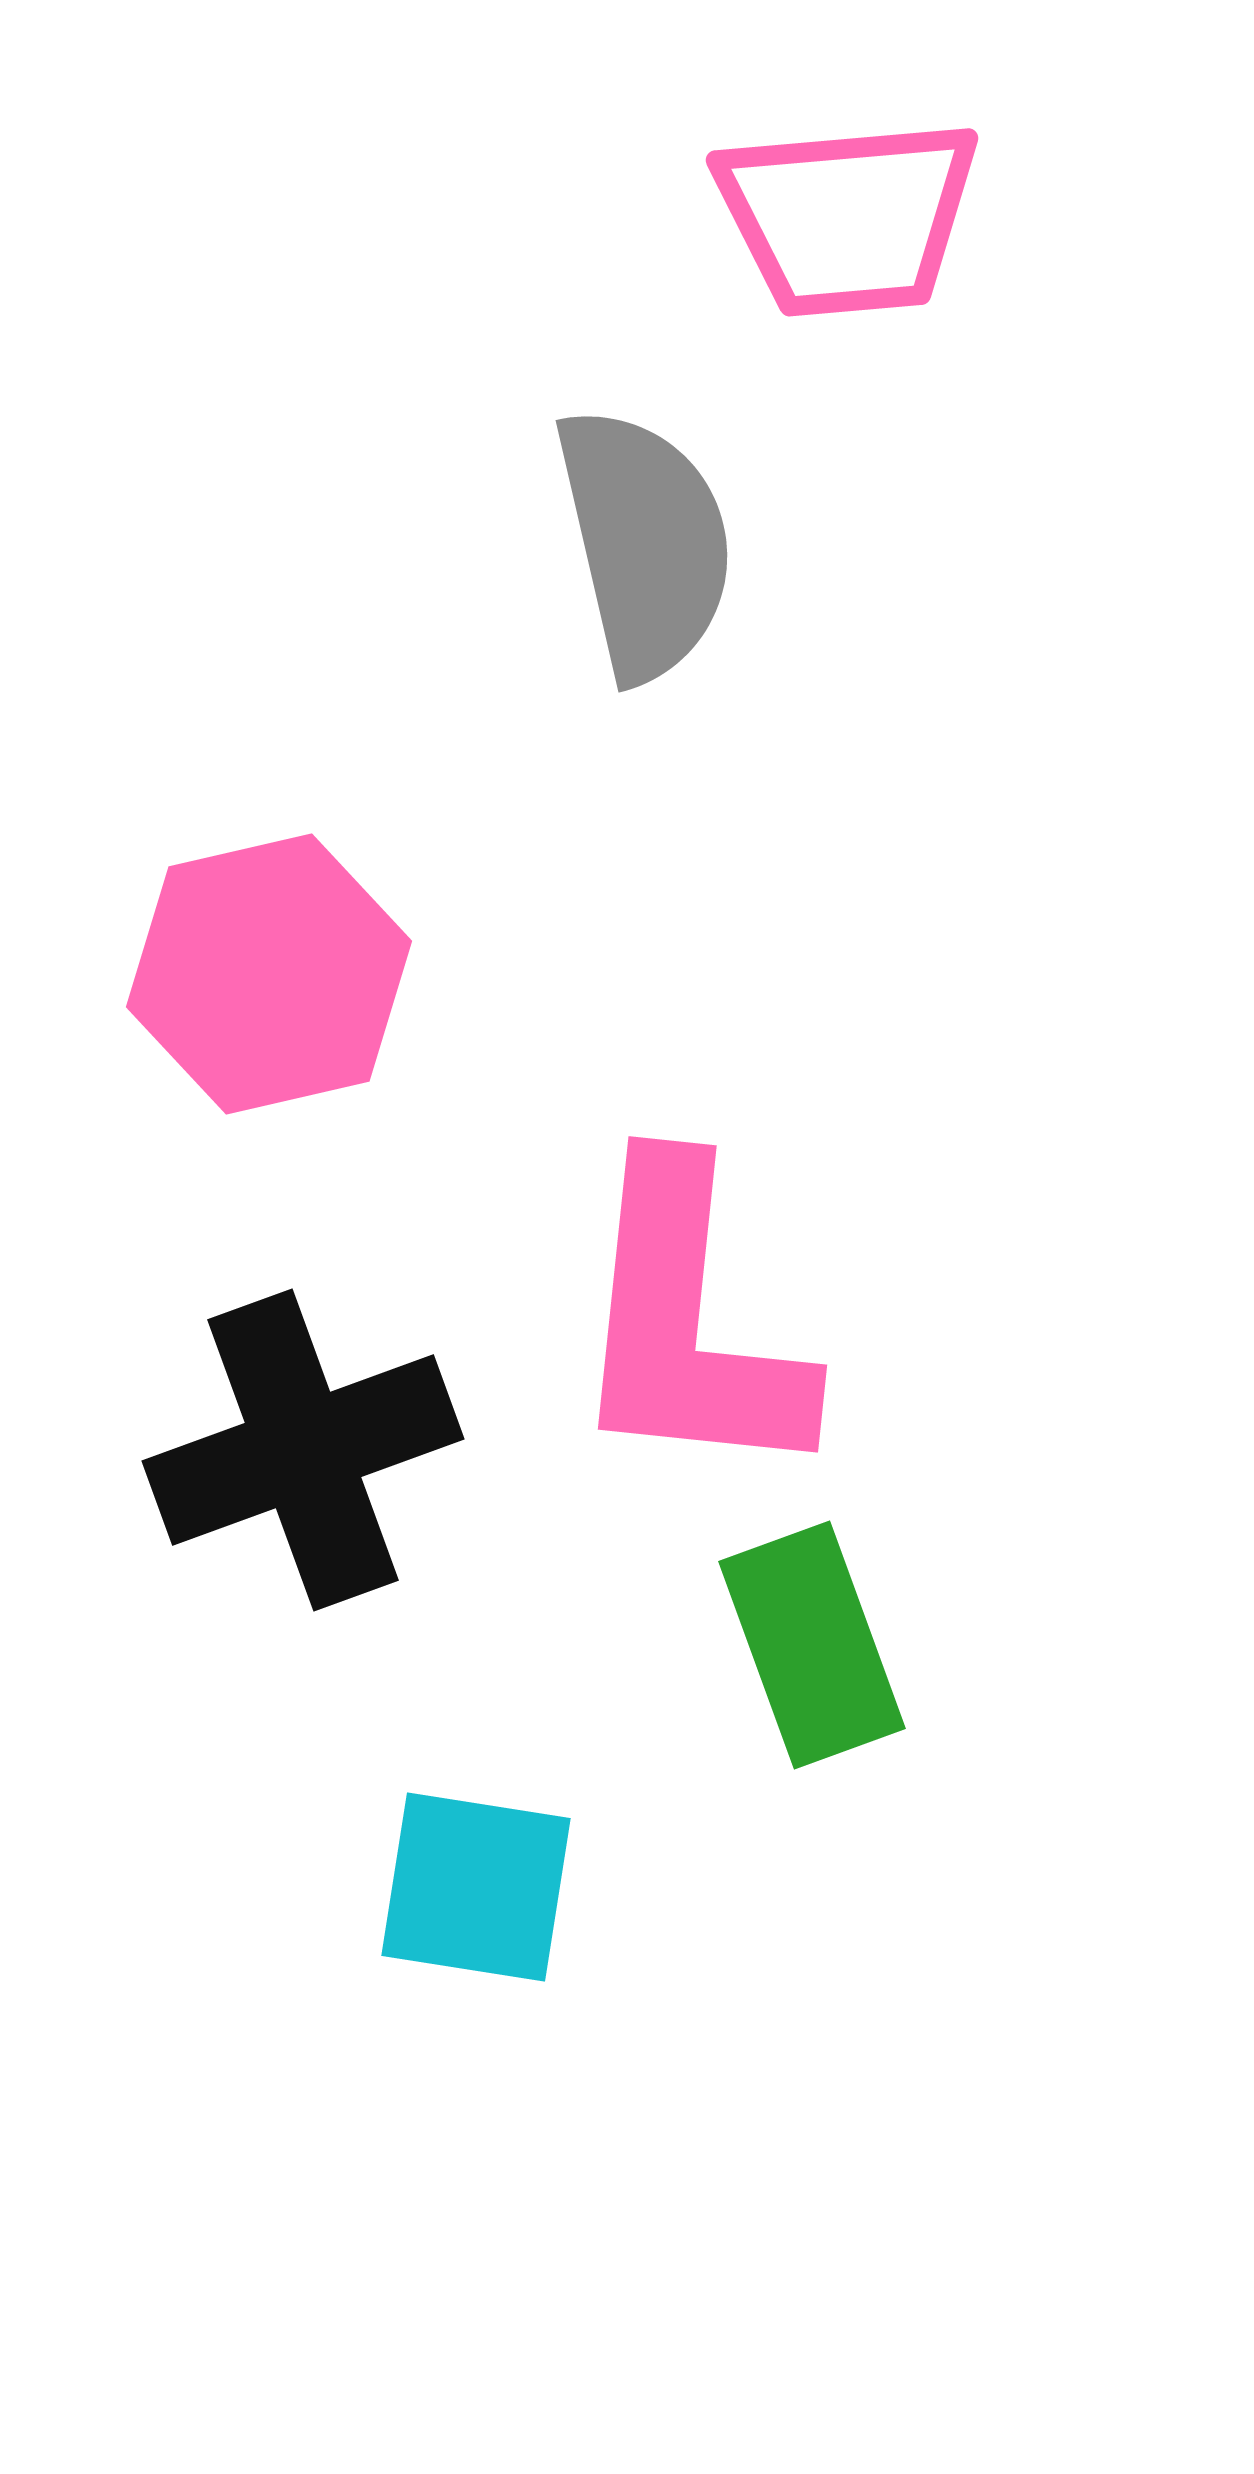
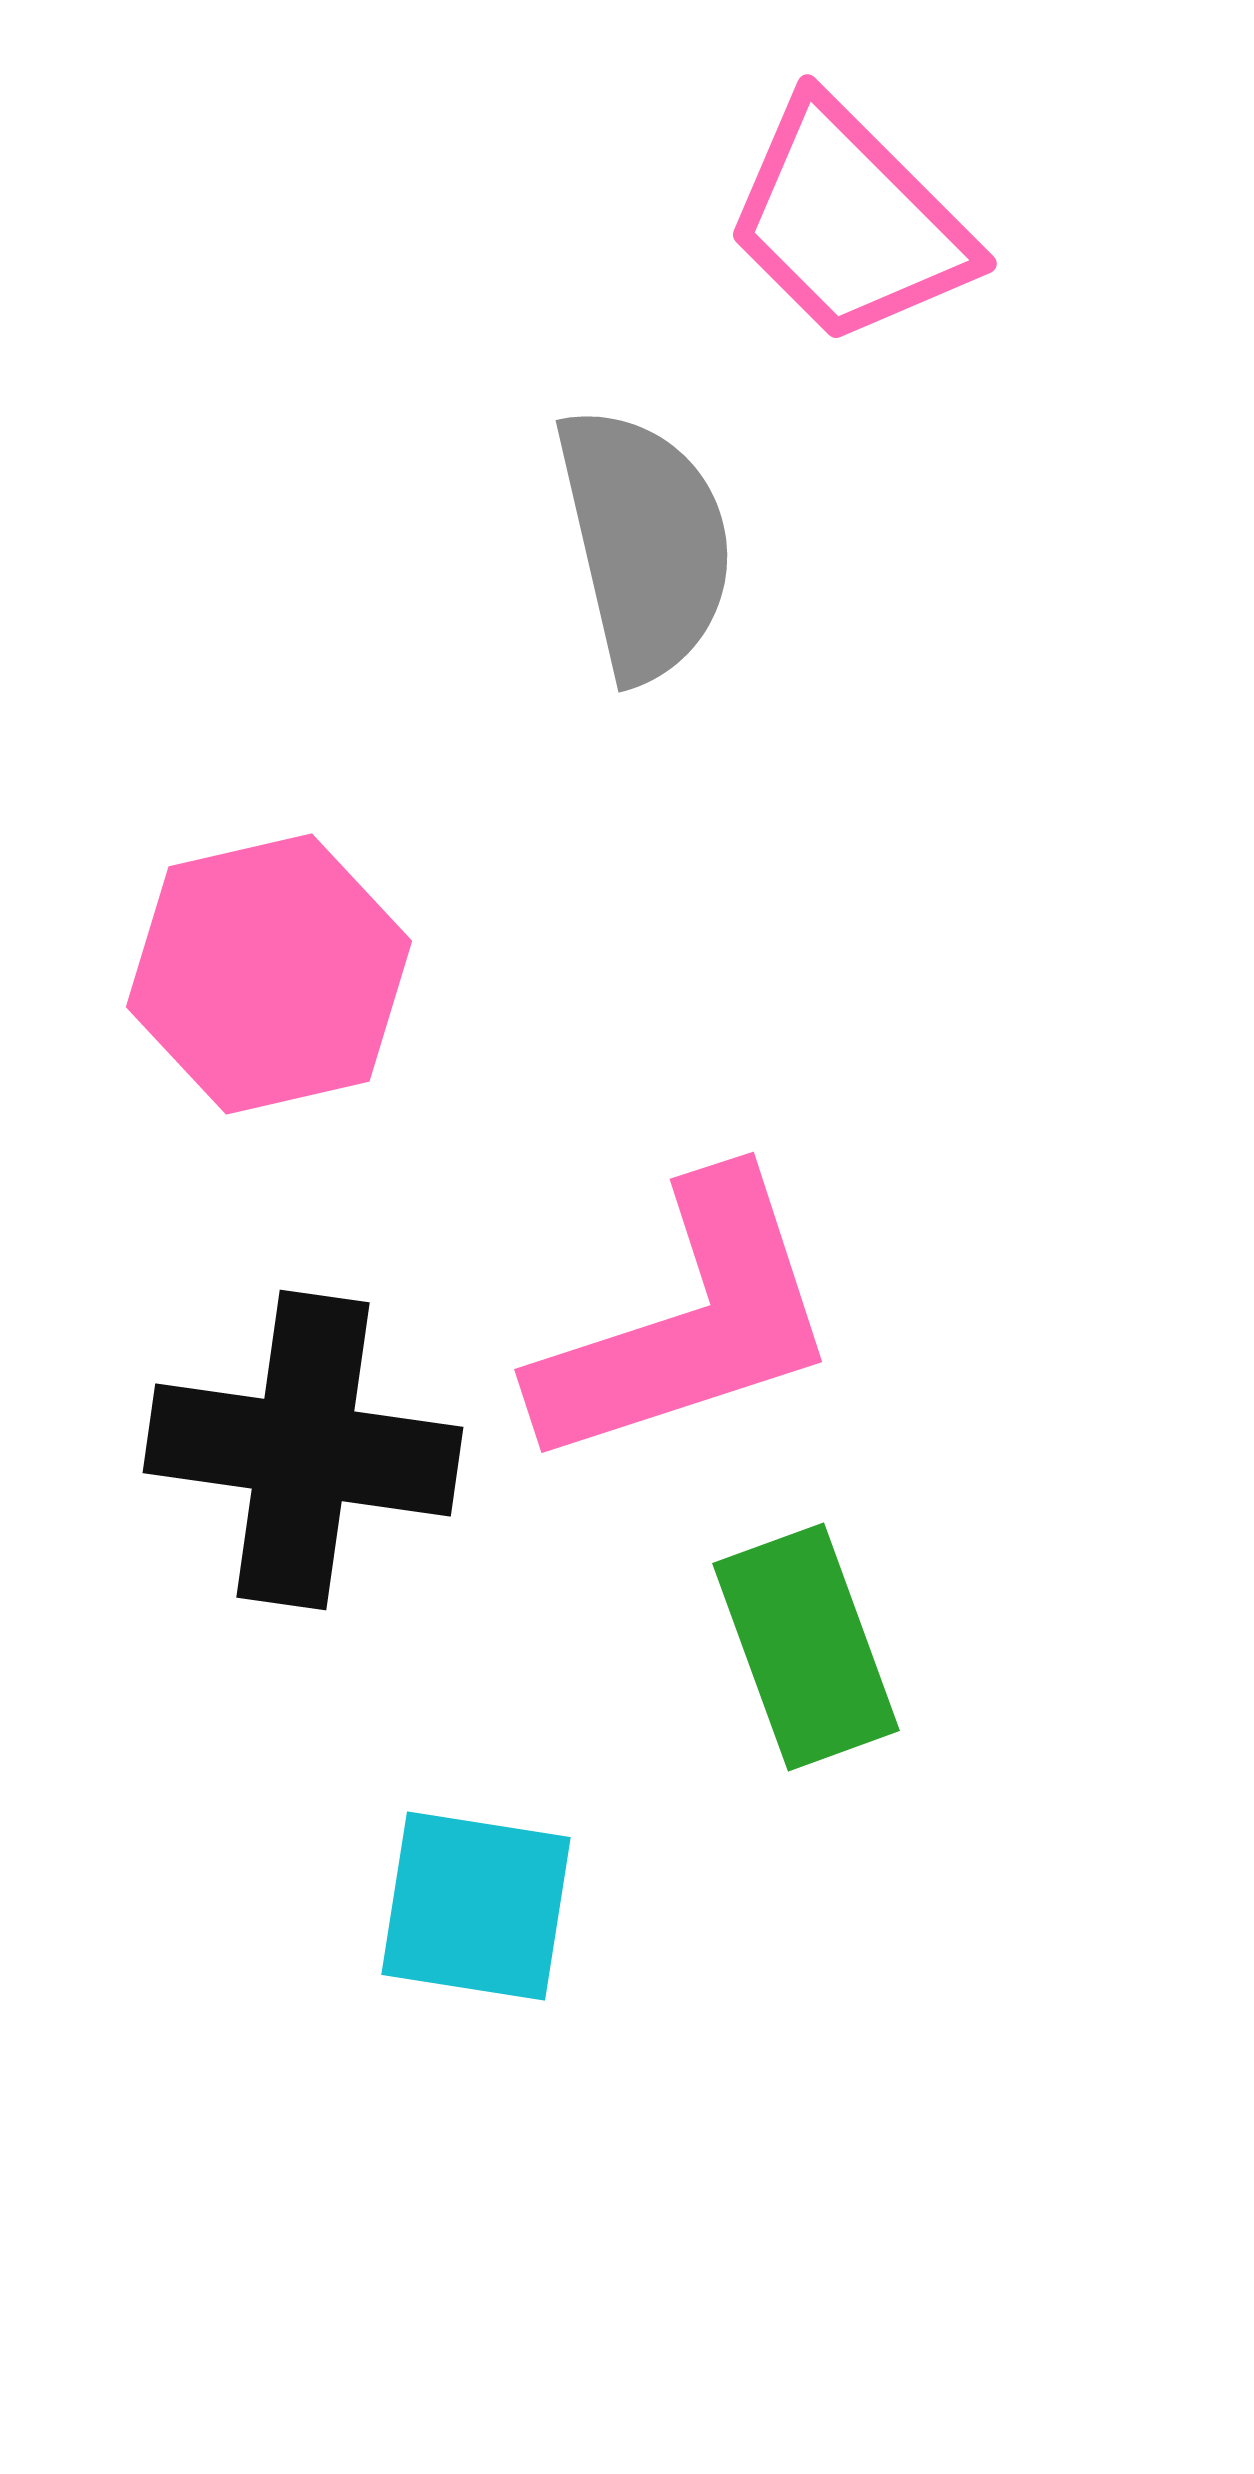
pink trapezoid: moved 1 px right, 5 px down; rotated 50 degrees clockwise
pink L-shape: rotated 114 degrees counterclockwise
black cross: rotated 28 degrees clockwise
green rectangle: moved 6 px left, 2 px down
cyan square: moved 19 px down
